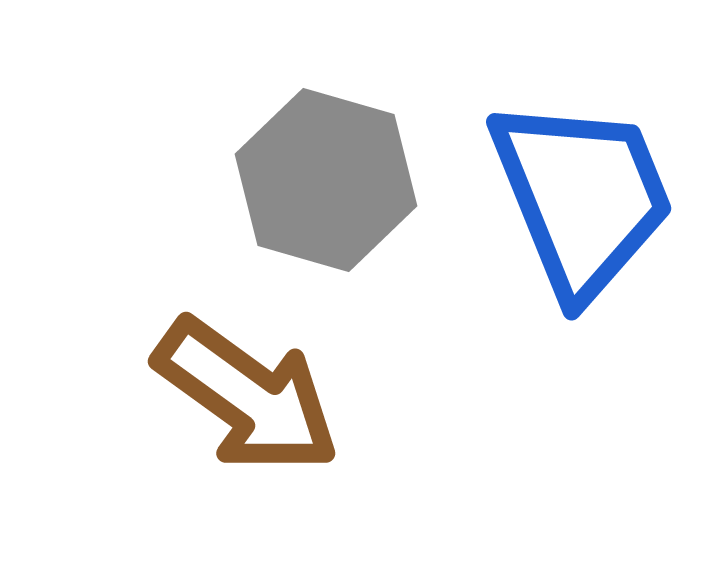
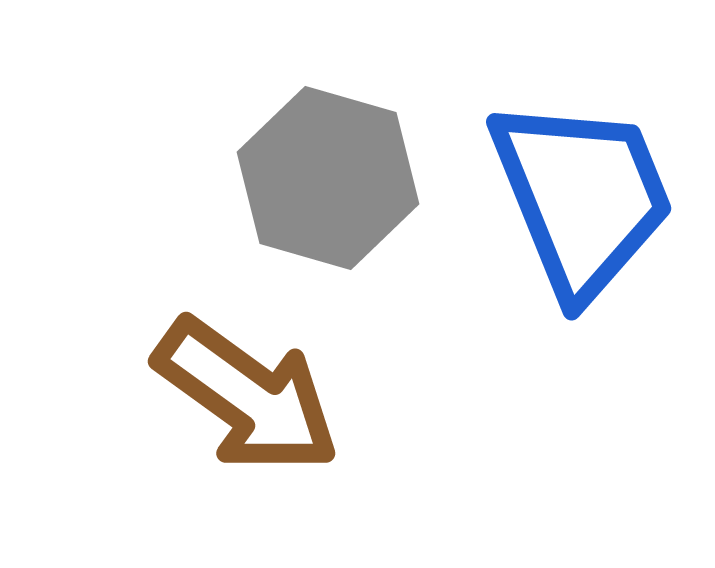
gray hexagon: moved 2 px right, 2 px up
